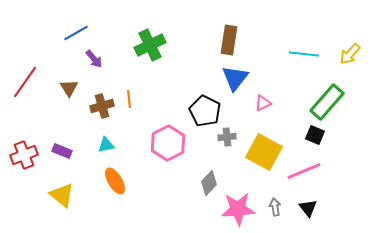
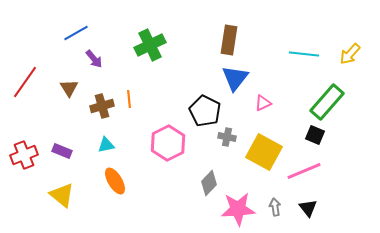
gray cross: rotated 18 degrees clockwise
